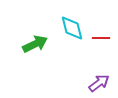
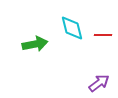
red line: moved 2 px right, 3 px up
green arrow: rotated 15 degrees clockwise
